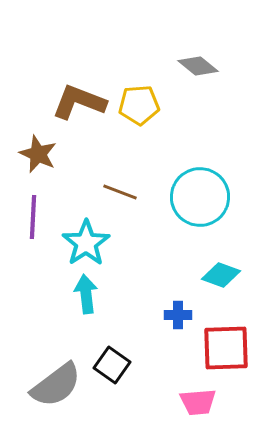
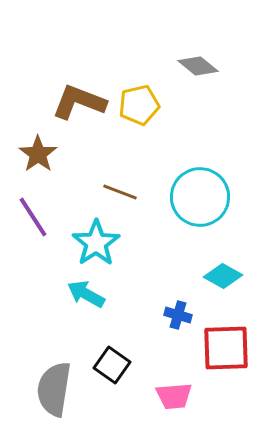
yellow pentagon: rotated 9 degrees counterclockwise
brown star: rotated 12 degrees clockwise
purple line: rotated 36 degrees counterclockwise
cyan star: moved 10 px right
cyan diamond: moved 2 px right, 1 px down; rotated 9 degrees clockwise
cyan arrow: rotated 54 degrees counterclockwise
blue cross: rotated 16 degrees clockwise
gray semicircle: moved 2 px left, 4 px down; rotated 136 degrees clockwise
pink trapezoid: moved 24 px left, 6 px up
